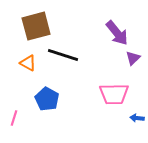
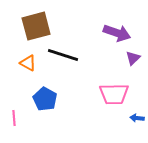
purple arrow: rotated 32 degrees counterclockwise
blue pentagon: moved 2 px left
pink line: rotated 21 degrees counterclockwise
